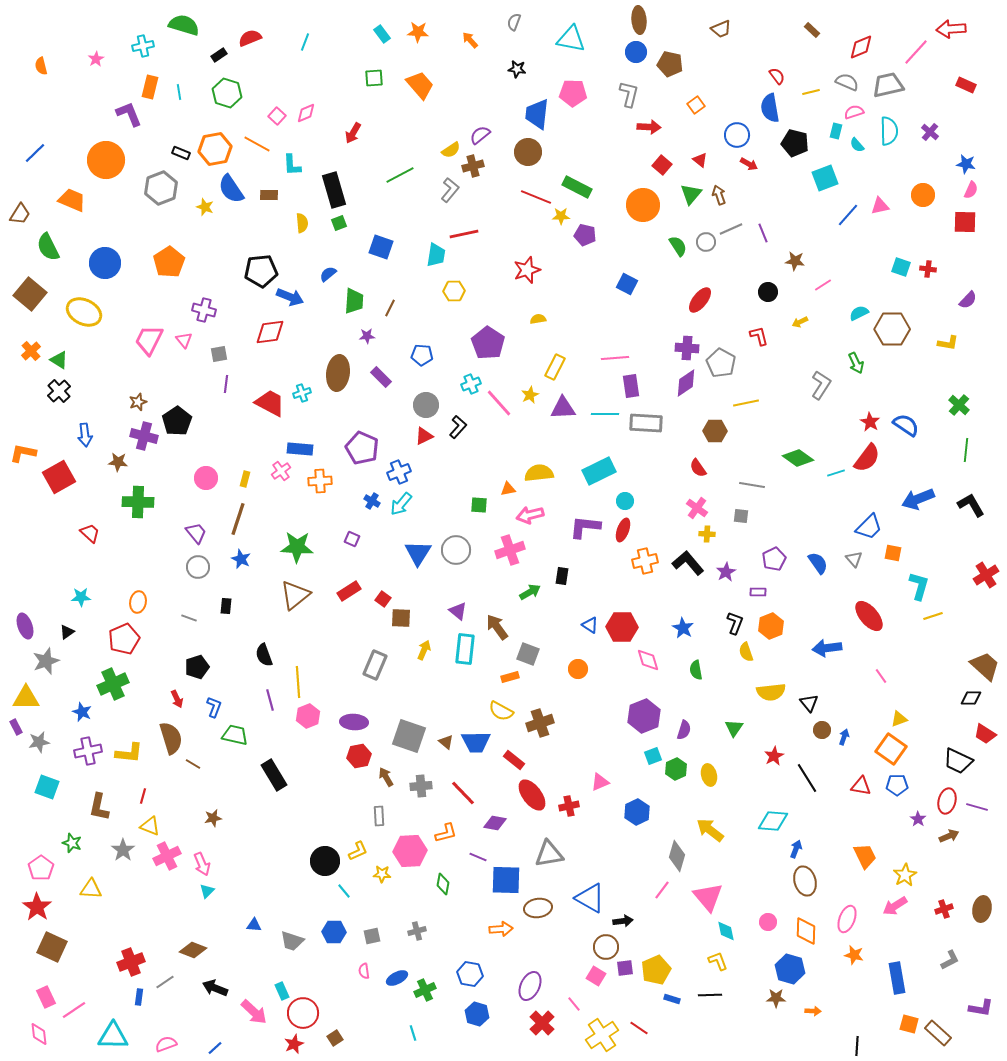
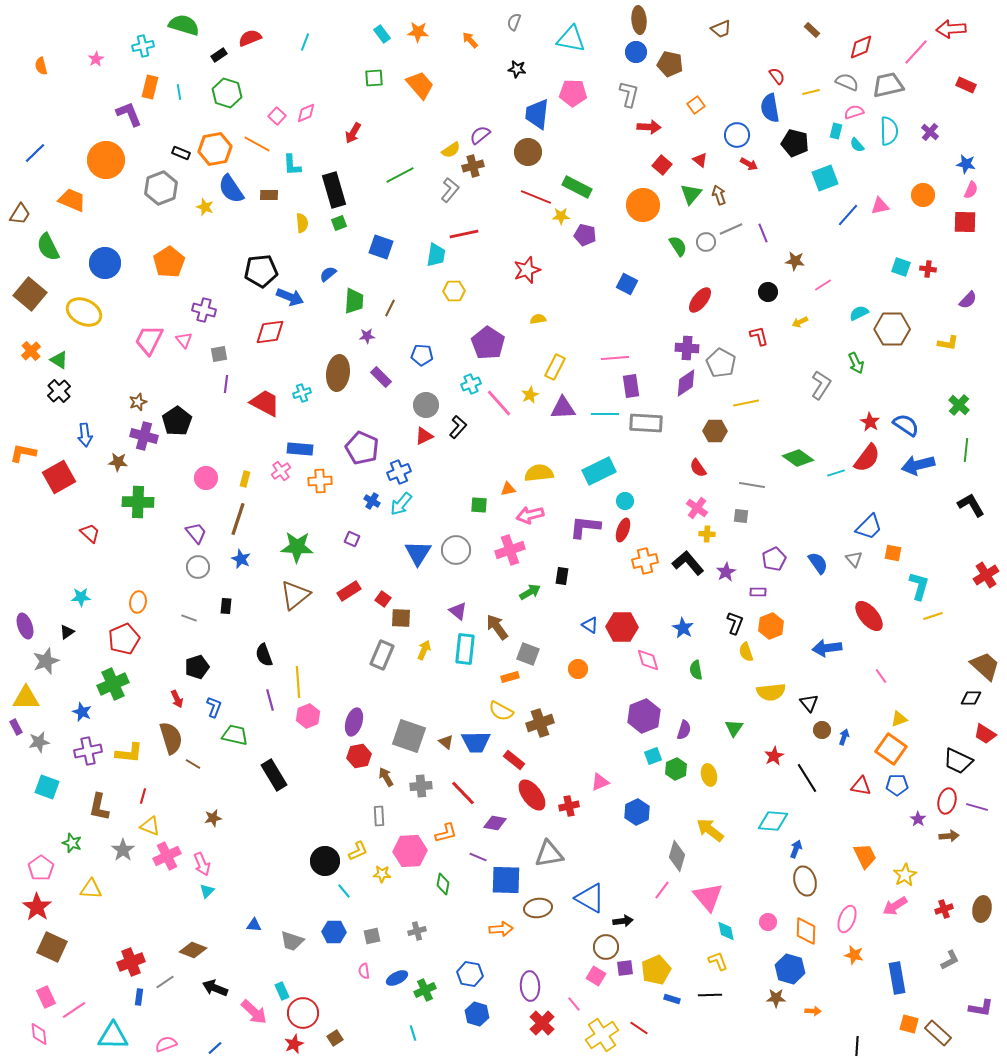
red trapezoid at (270, 403): moved 5 px left
blue arrow at (918, 499): moved 34 px up; rotated 8 degrees clockwise
gray rectangle at (375, 665): moved 7 px right, 10 px up
purple ellipse at (354, 722): rotated 76 degrees counterclockwise
brown arrow at (949, 836): rotated 18 degrees clockwise
purple ellipse at (530, 986): rotated 28 degrees counterclockwise
